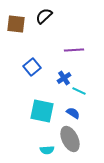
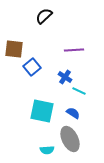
brown square: moved 2 px left, 25 px down
blue cross: moved 1 px right, 1 px up; rotated 24 degrees counterclockwise
